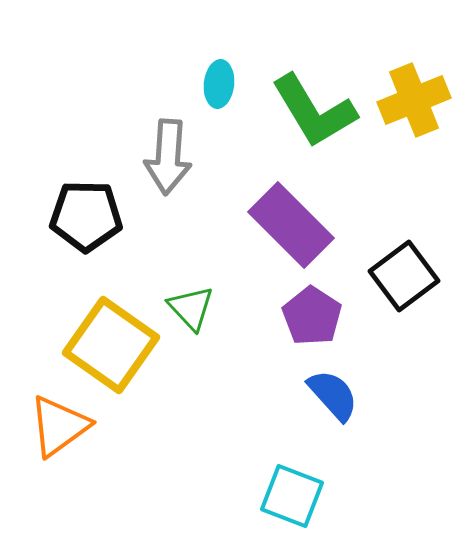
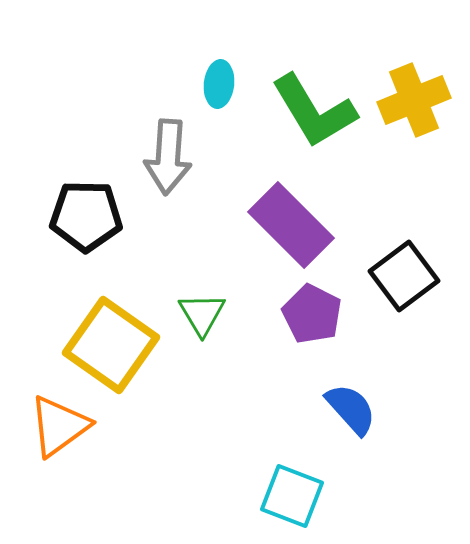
green triangle: moved 11 px right, 6 px down; rotated 12 degrees clockwise
purple pentagon: moved 2 px up; rotated 6 degrees counterclockwise
blue semicircle: moved 18 px right, 14 px down
